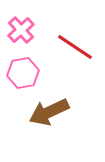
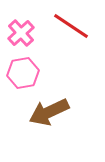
pink cross: moved 3 px down
red line: moved 4 px left, 21 px up
